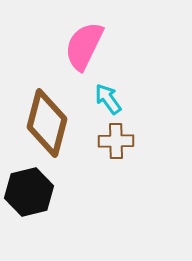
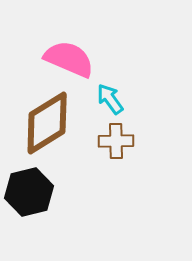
pink semicircle: moved 15 px left, 13 px down; rotated 87 degrees clockwise
cyan arrow: moved 2 px right
brown diamond: rotated 44 degrees clockwise
